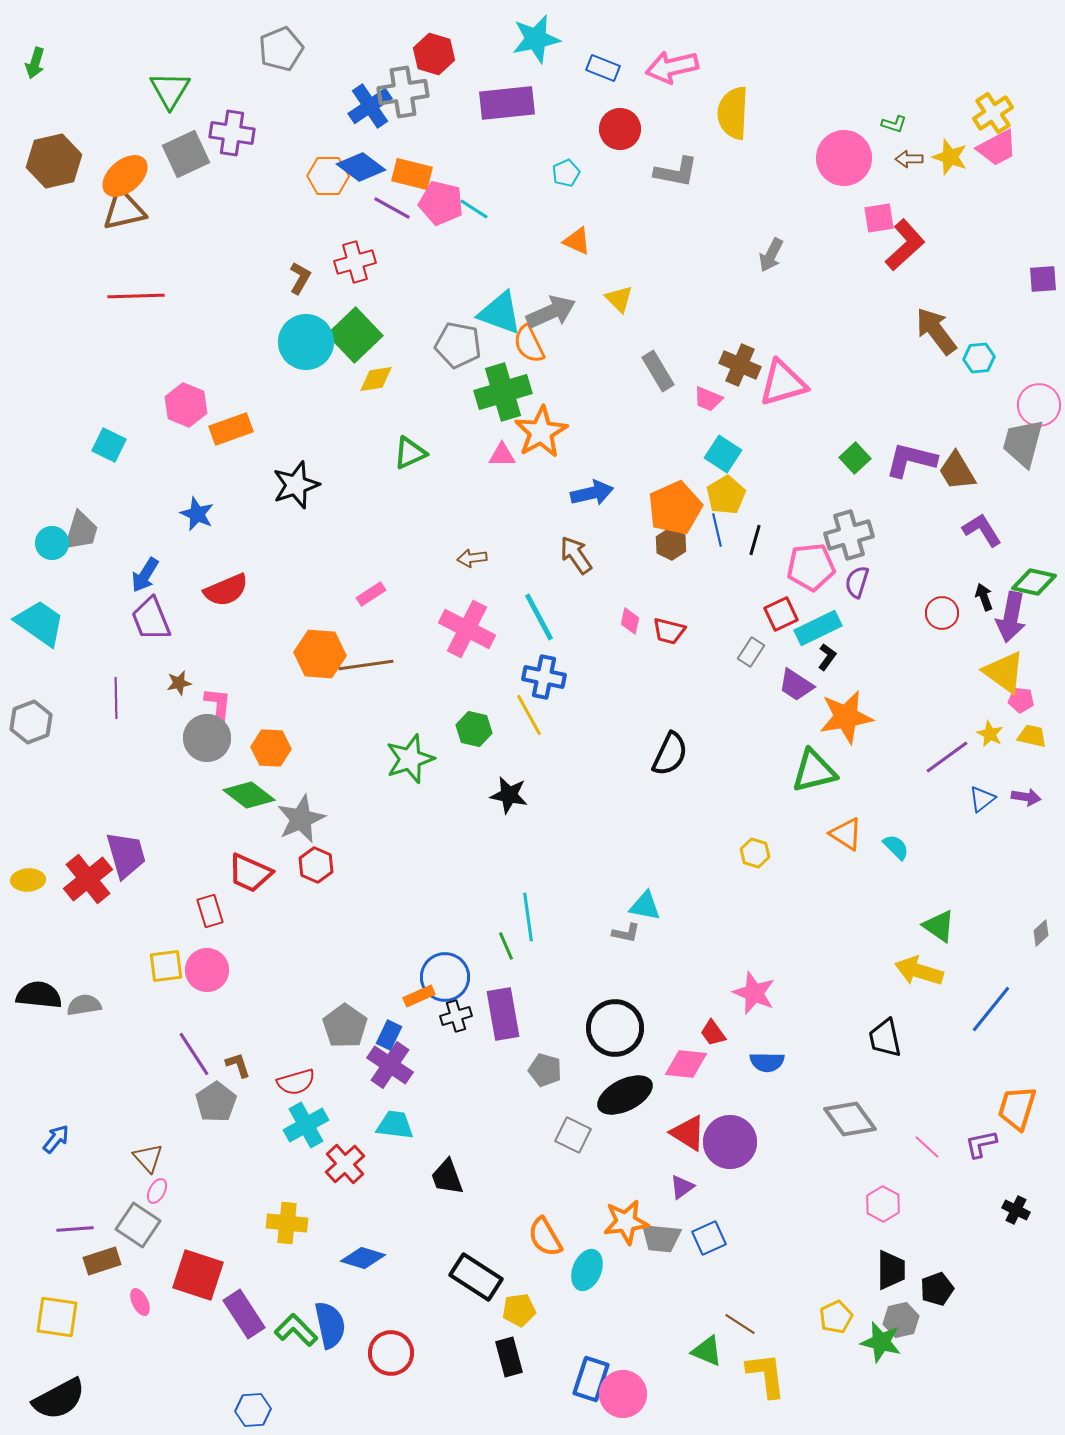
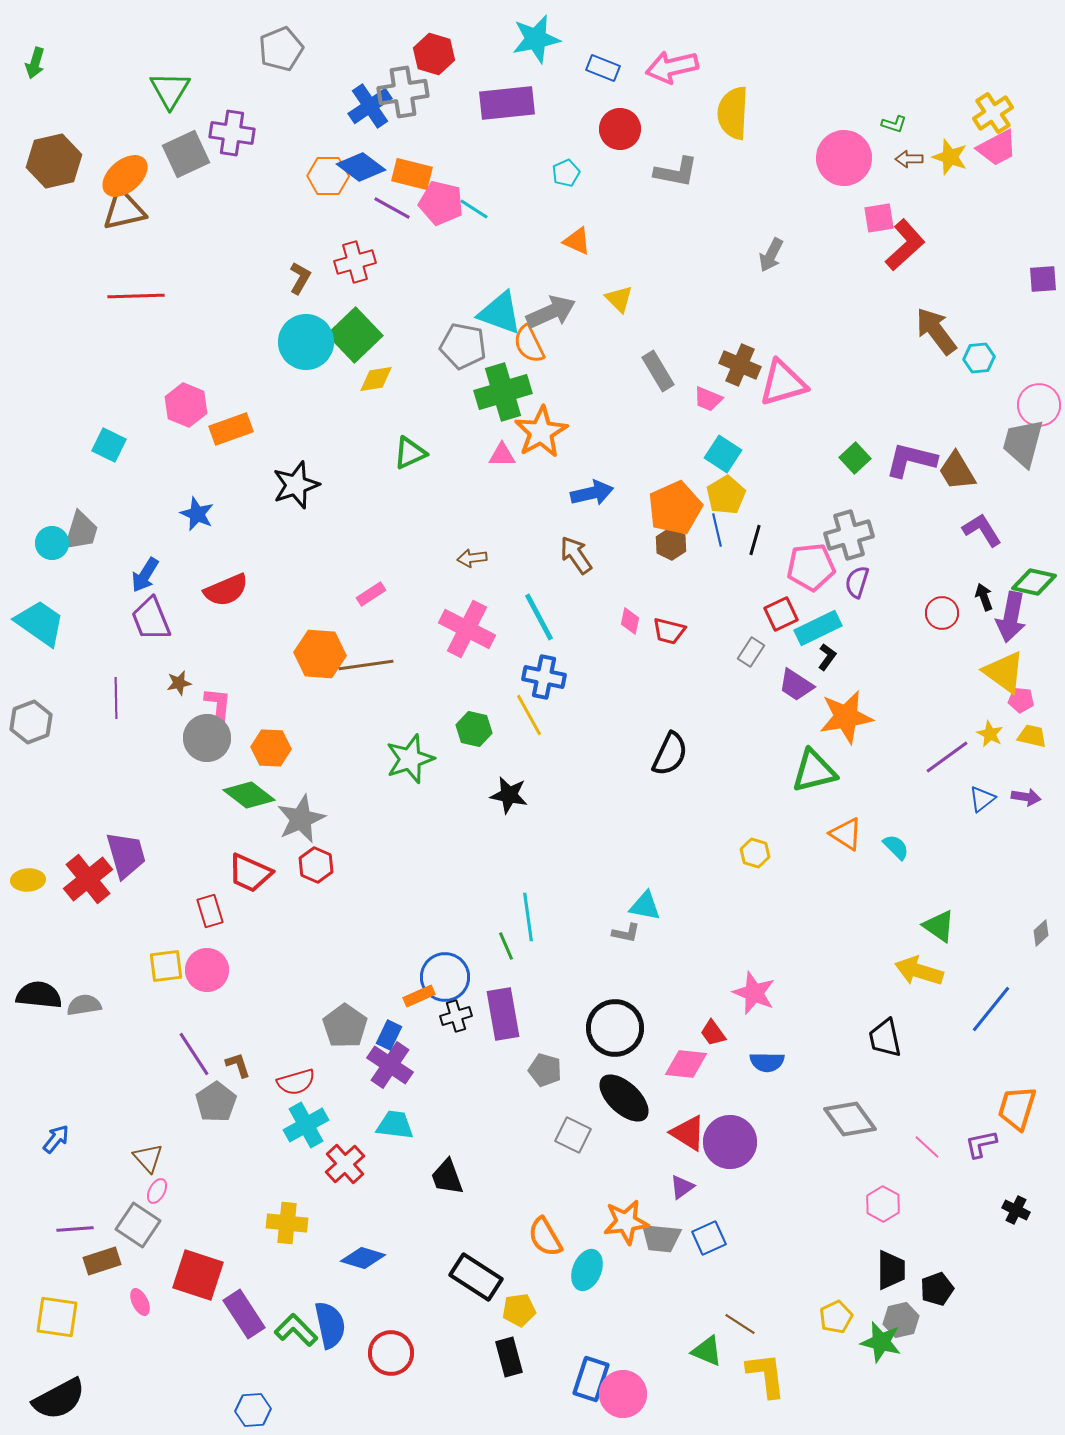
gray pentagon at (458, 345): moved 5 px right, 1 px down
black ellipse at (625, 1095): moved 1 px left, 3 px down; rotated 70 degrees clockwise
